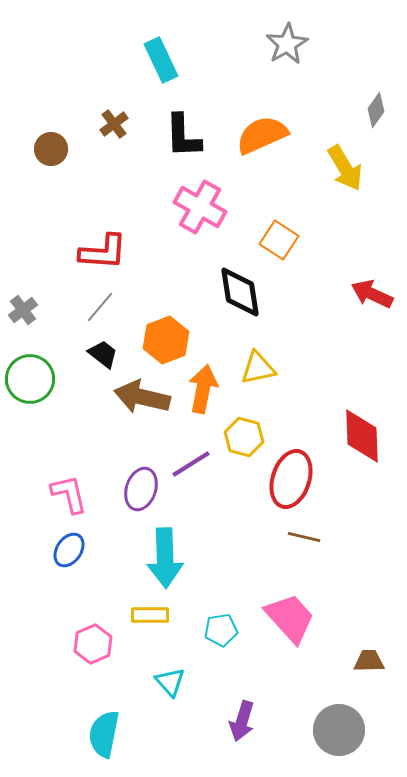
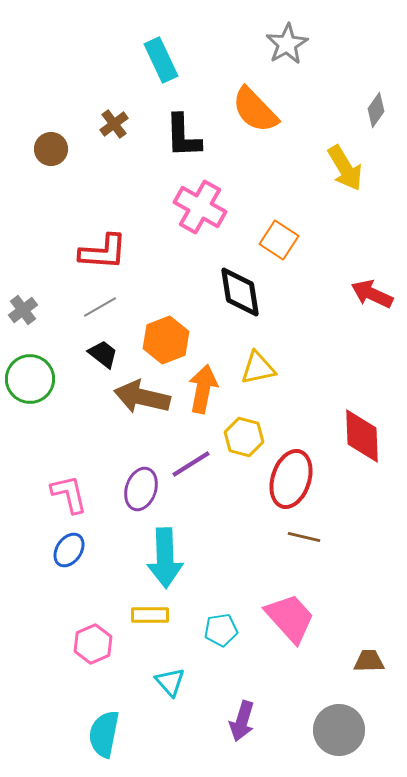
orange semicircle: moved 7 px left, 25 px up; rotated 110 degrees counterclockwise
gray line: rotated 20 degrees clockwise
